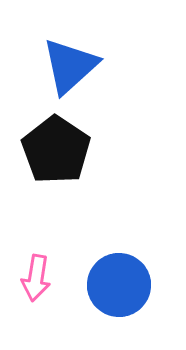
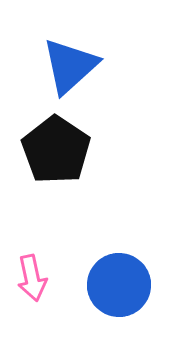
pink arrow: moved 4 px left; rotated 21 degrees counterclockwise
